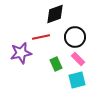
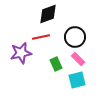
black diamond: moved 7 px left
